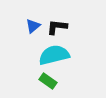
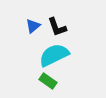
black L-shape: rotated 115 degrees counterclockwise
cyan semicircle: rotated 12 degrees counterclockwise
